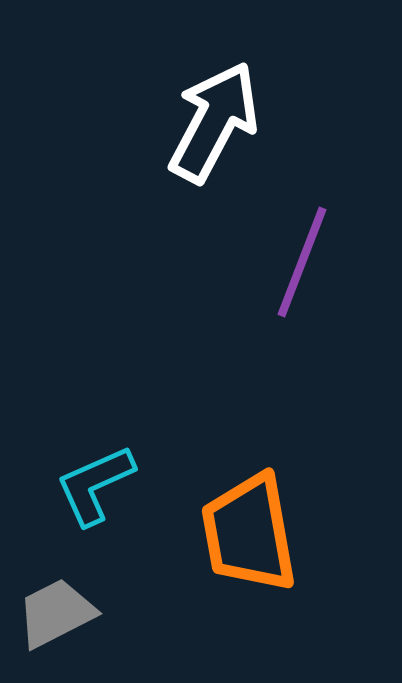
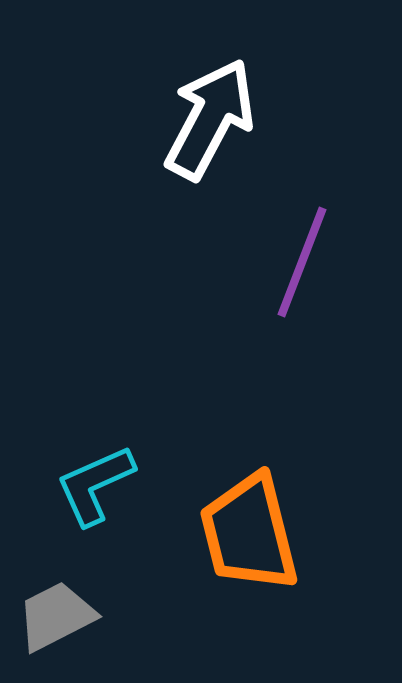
white arrow: moved 4 px left, 3 px up
orange trapezoid: rotated 4 degrees counterclockwise
gray trapezoid: moved 3 px down
